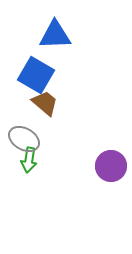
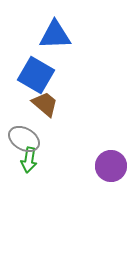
brown trapezoid: moved 1 px down
